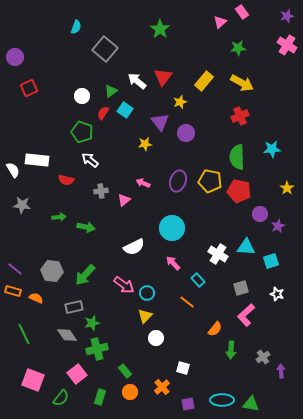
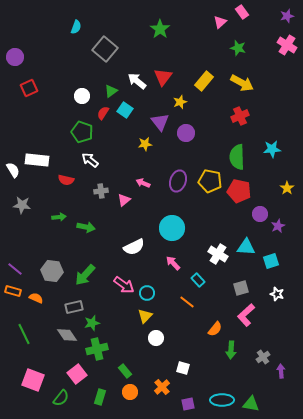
green star at (238, 48): rotated 21 degrees clockwise
